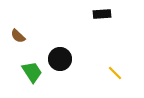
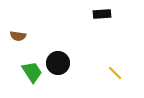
brown semicircle: rotated 35 degrees counterclockwise
black circle: moved 2 px left, 4 px down
